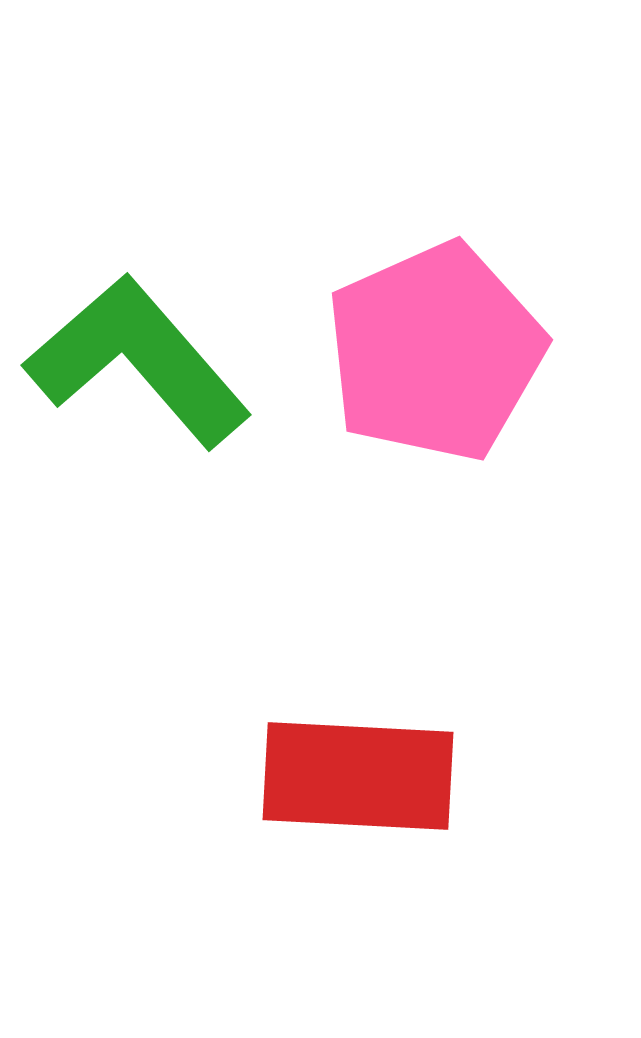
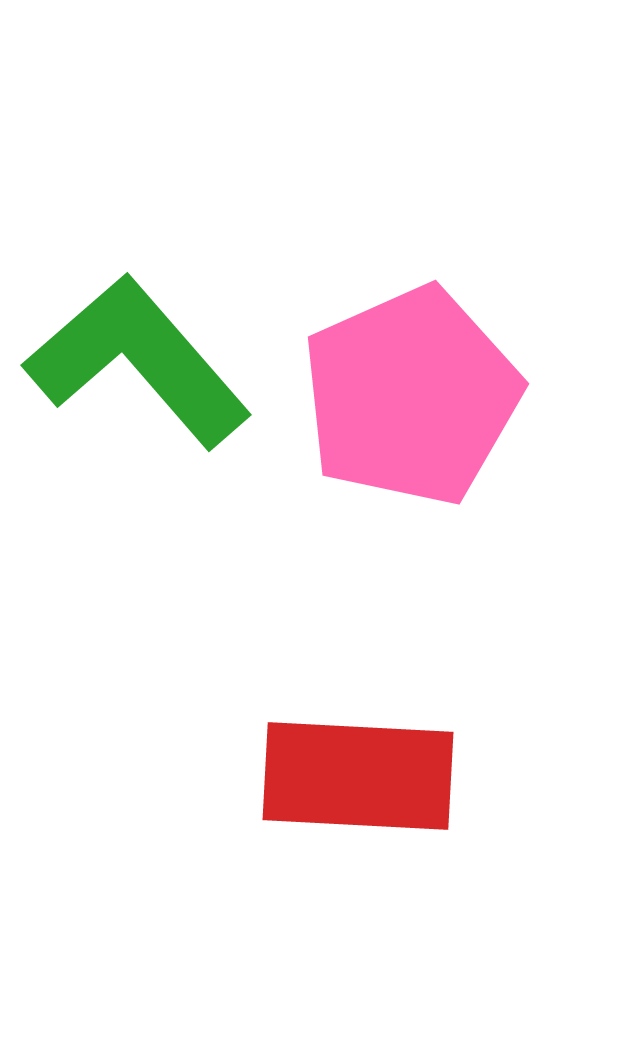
pink pentagon: moved 24 px left, 44 px down
